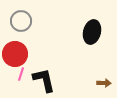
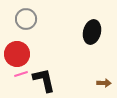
gray circle: moved 5 px right, 2 px up
red circle: moved 2 px right
pink line: rotated 56 degrees clockwise
